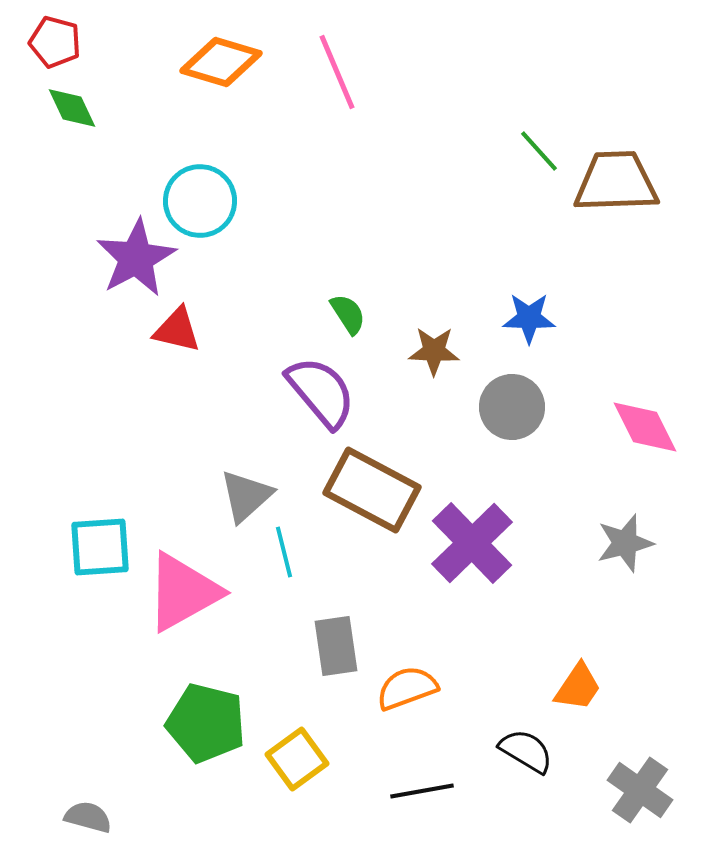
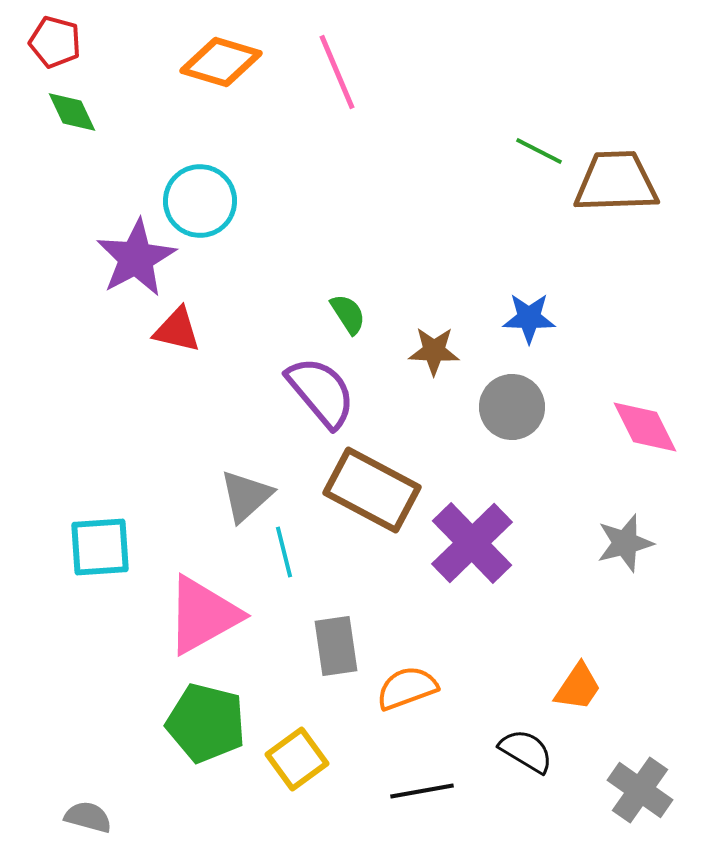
green diamond: moved 4 px down
green line: rotated 21 degrees counterclockwise
pink triangle: moved 20 px right, 23 px down
